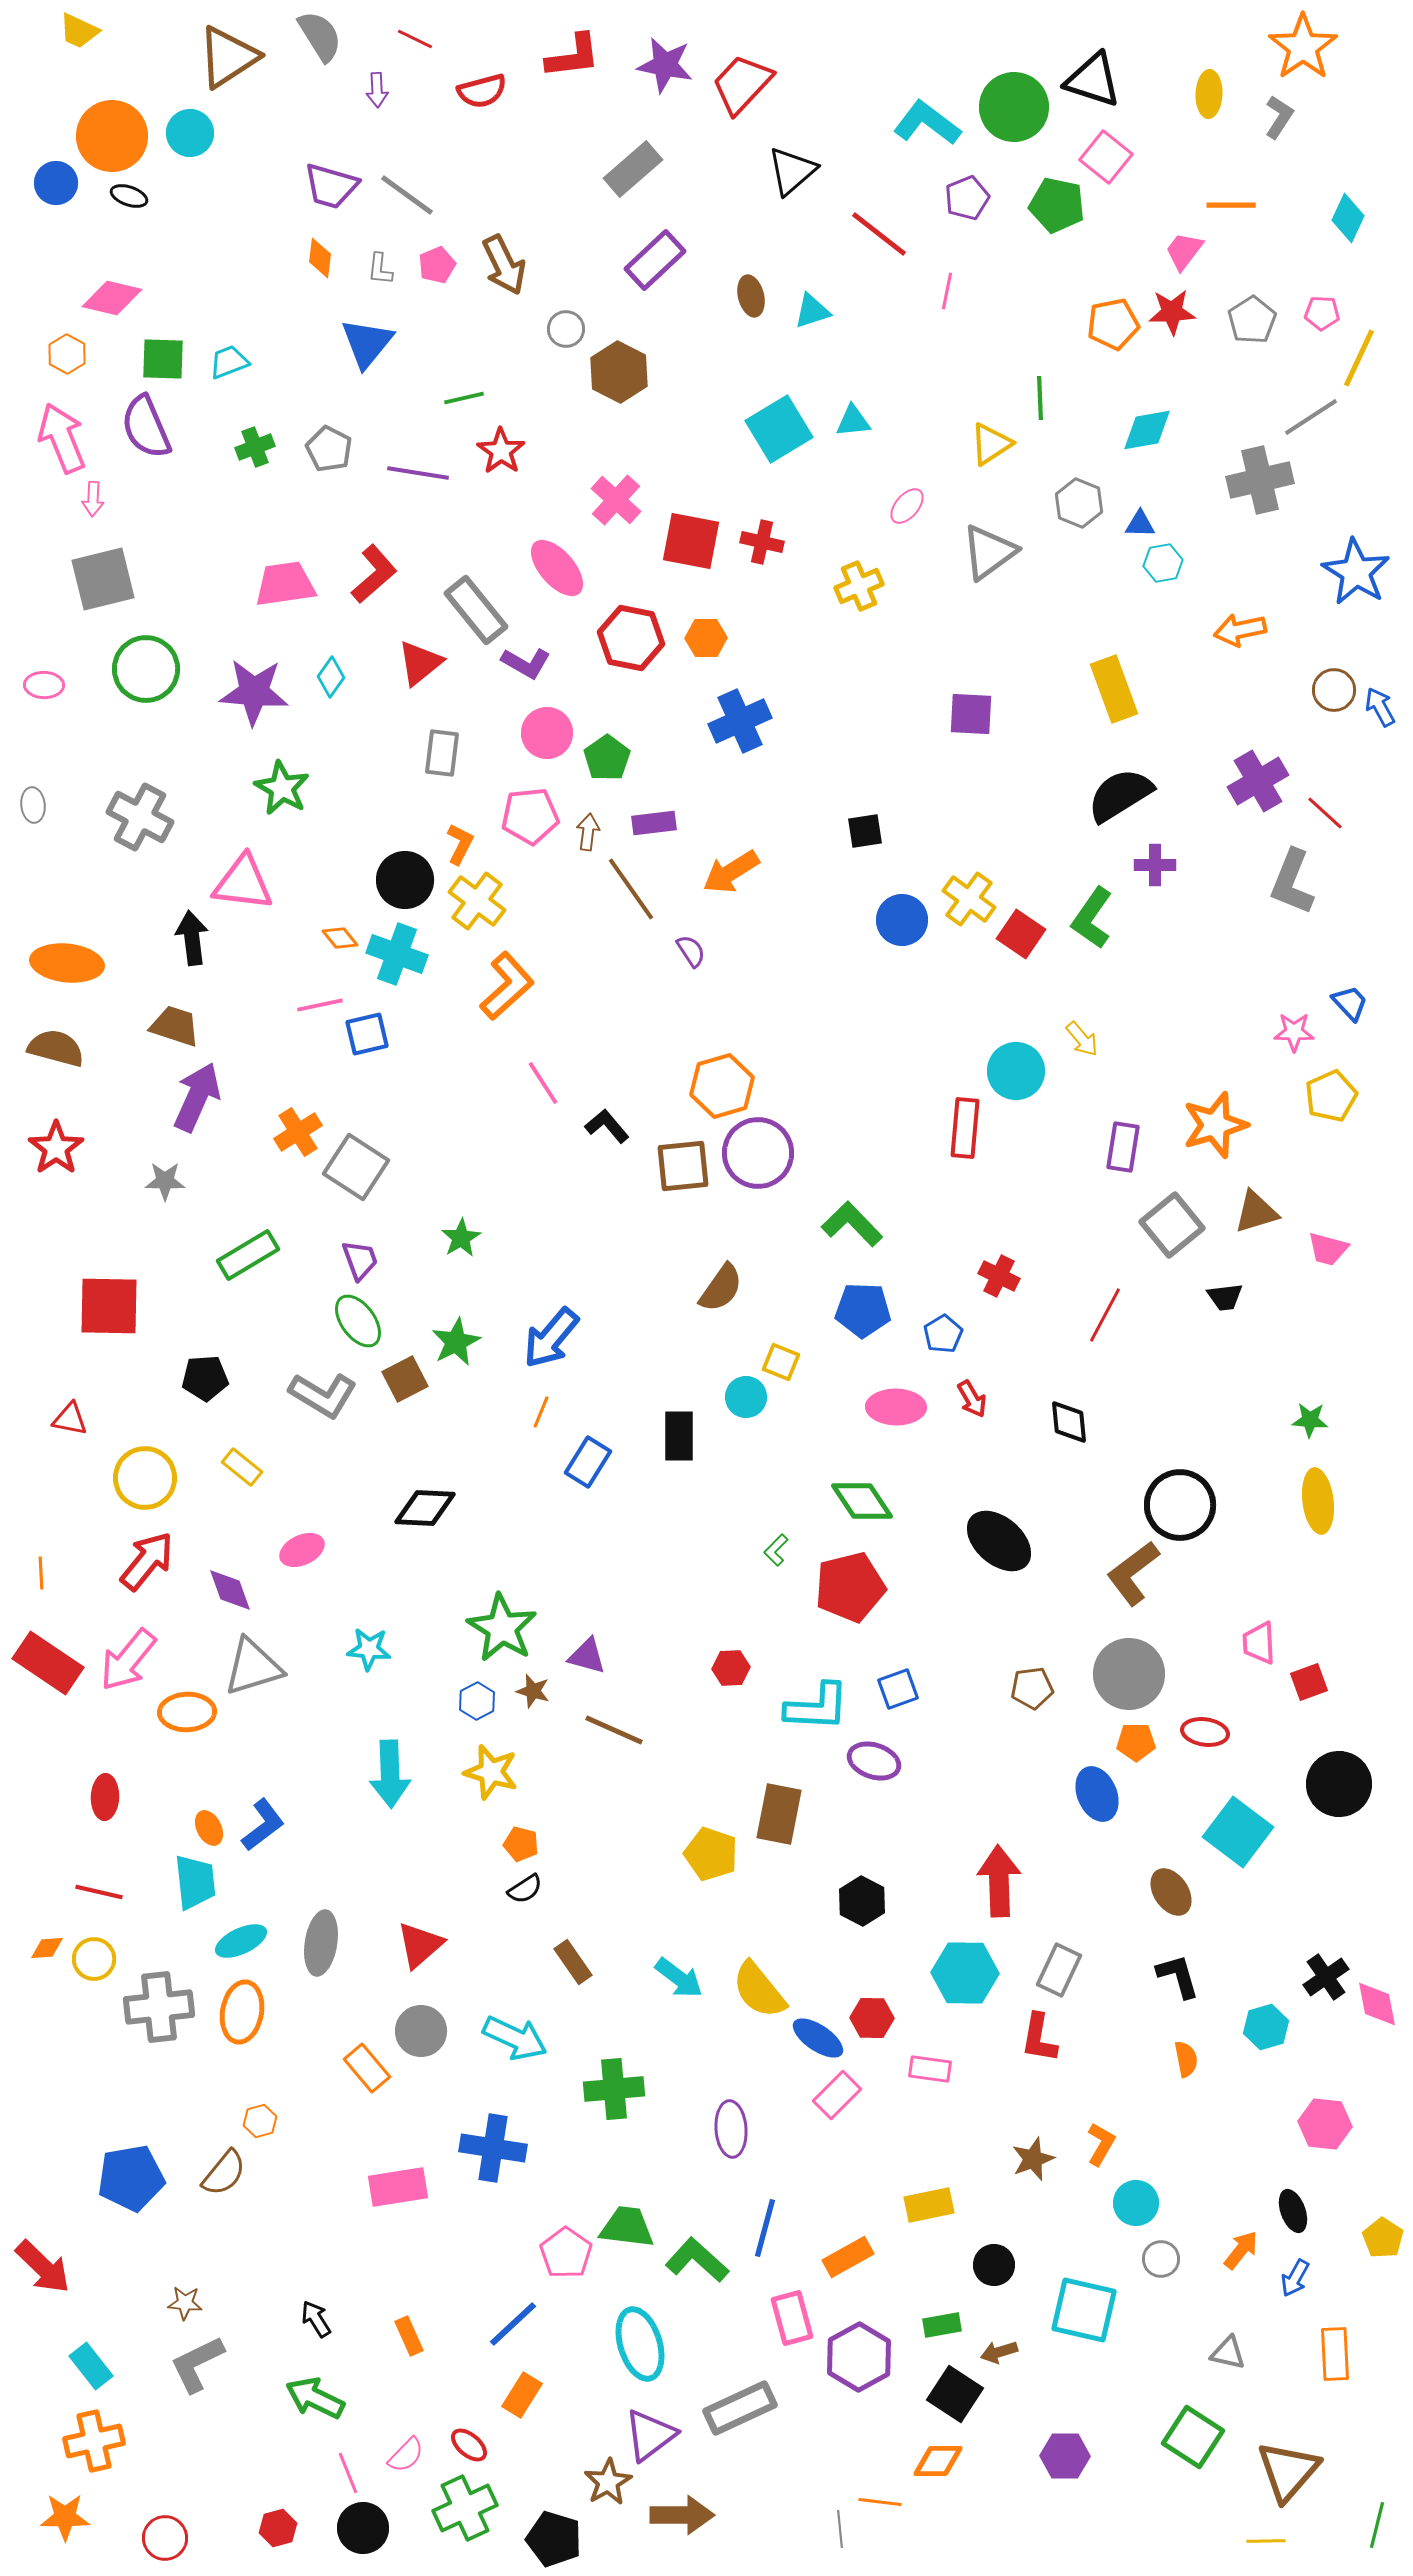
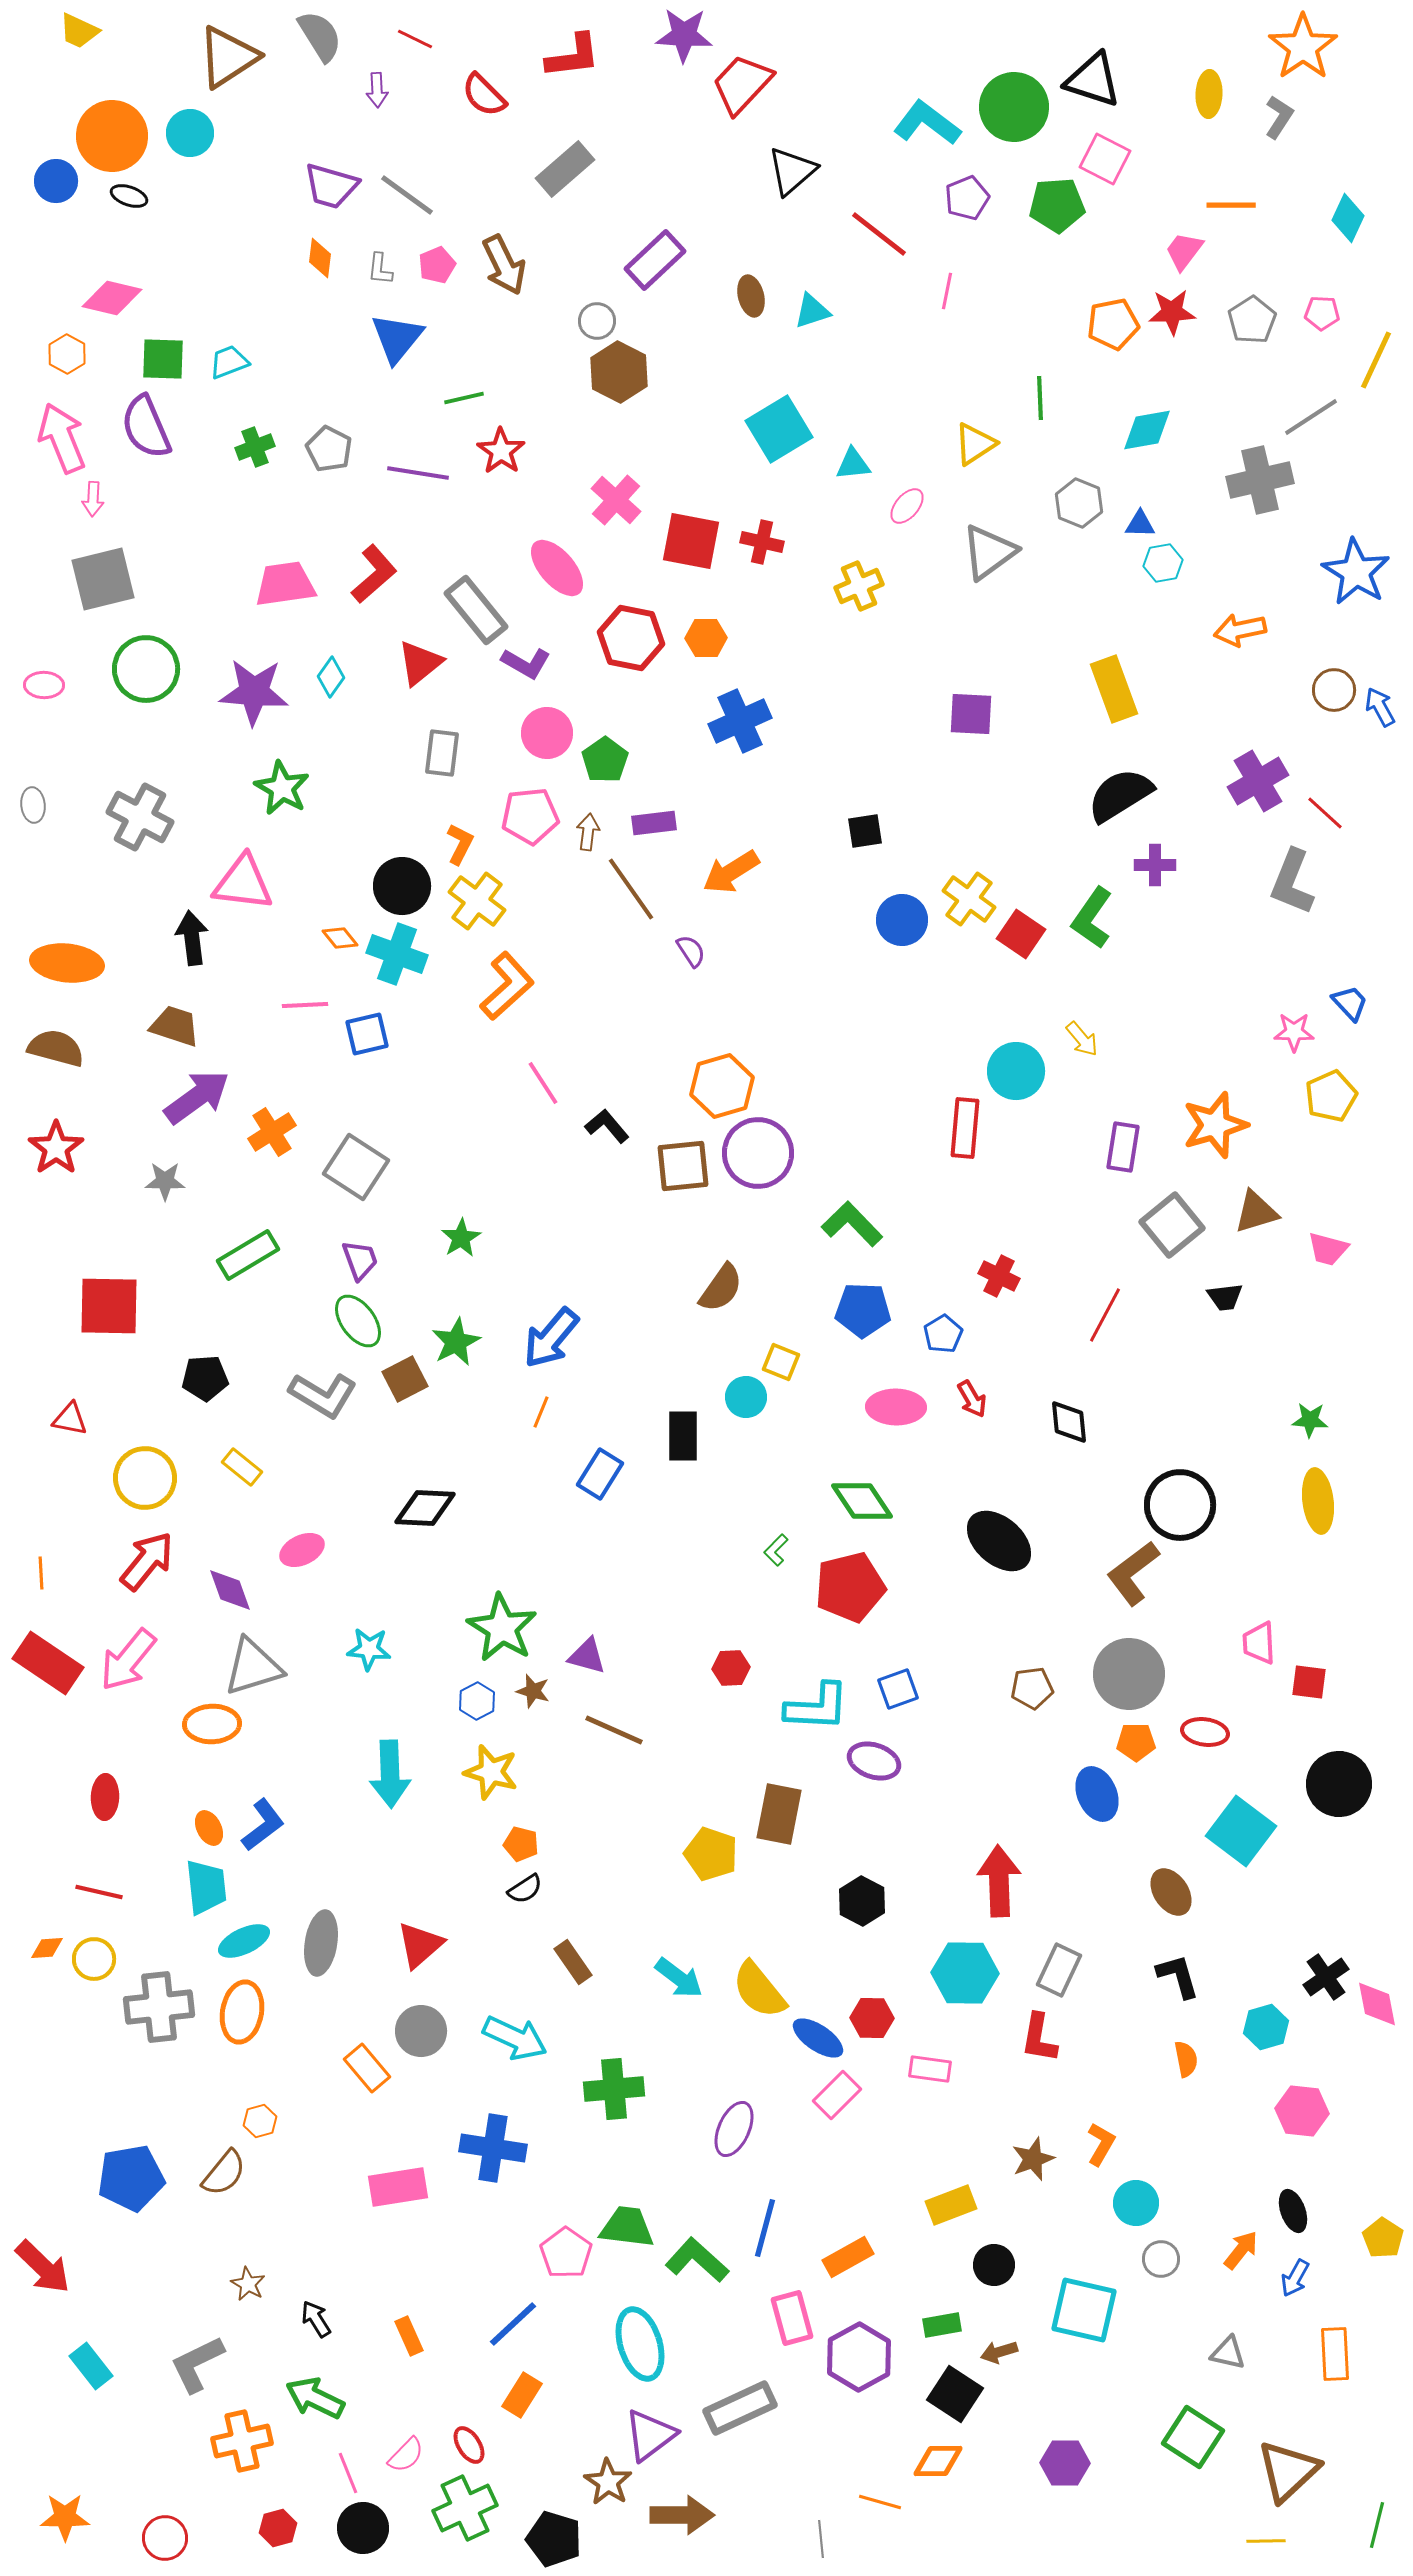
purple star at (665, 65): moved 19 px right, 30 px up; rotated 8 degrees counterclockwise
red semicircle at (482, 91): moved 2 px right, 4 px down; rotated 60 degrees clockwise
pink square at (1106, 157): moved 1 px left, 2 px down; rotated 12 degrees counterclockwise
gray rectangle at (633, 169): moved 68 px left
blue circle at (56, 183): moved 2 px up
green pentagon at (1057, 205): rotated 16 degrees counterclockwise
gray circle at (566, 329): moved 31 px right, 8 px up
blue triangle at (367, 343): moved 30 px right, 5 px up
yellow line at (1359, 358): moved 17 px right, 2 px down
cyan triangle at (853, 421): moved 43 px down
yellow triangle at (991, 444): moved 16 px left
green pentagon at (607, 758): moved 2 px left, 2 px down
black circle at (405, 880): moved 3 px left, 6 px down
pink line at (320, 1005): moved 15 px left; rotated 9 degrees clockwise
purple arrow at (197, 1097): rotated 30 degrees clockwise
orange cross at (298, 1132): moved 26 px left
black rectangle at (679, 1436): moved 4 px right
blue rectangle at (588, 1462): moved 12 px right, 12 px down
red square at (1309, 1682): rotated 27 degrees clockwise
orange ellipse at (187, 1712): moved 25 px right, 12 px down
cyan square at (1238, 1832): moved 3 px right, 1 px up
cyan trapezoid at (195, 1882): moved 11 px right, 5 px down
cyan ellipse at (241, 1941): moved 3 px right
pink hexagon at (1325, 2124): moved 23 px left, 13 px up
purple ellipse at (731, 2129): moved 3 px right; rotated 28 degrees clockwise
yellow rectangle at (929, 2205): moved 22 px right; rotated 9 degrees counterclockwise
brown star at (185, 2303): moved 63 px right, 19 px up; rotated 24 degrees clockwise
orange cross at (94, 2441): moved 148 px right
red ellipse at (469, 2445): rotated 18 degrees clockwise
purple hexagon at (1065, 2456): moved 7 px down
brown triangle at (1288, 2471): rotated 6 degrees clockwise
brown star at (608, 2482): rotated 9 degrees counterclockwise
orange line at (880, 2502): rotated 9 degrees clockwise
gray line at (840, 2529): moved 19 px left, 10 px down
